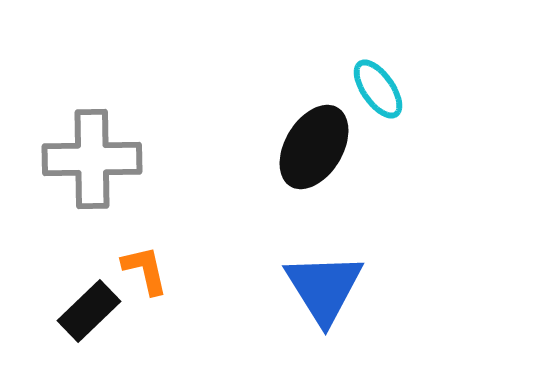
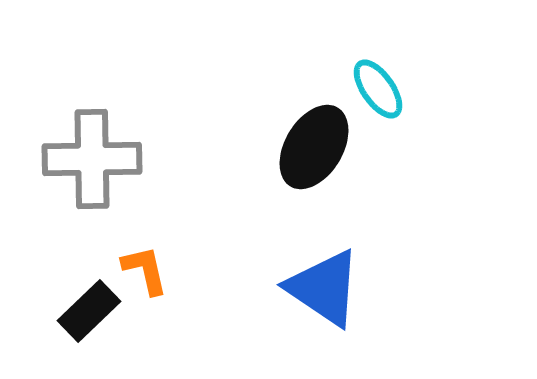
blue triangle: rotated 24 degrees counterclockwise
